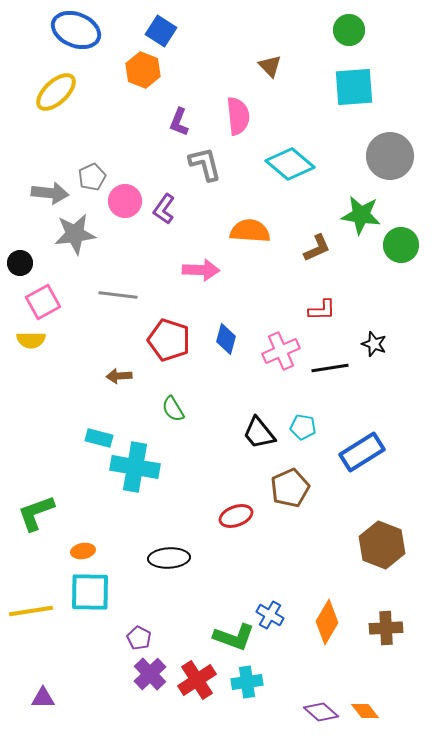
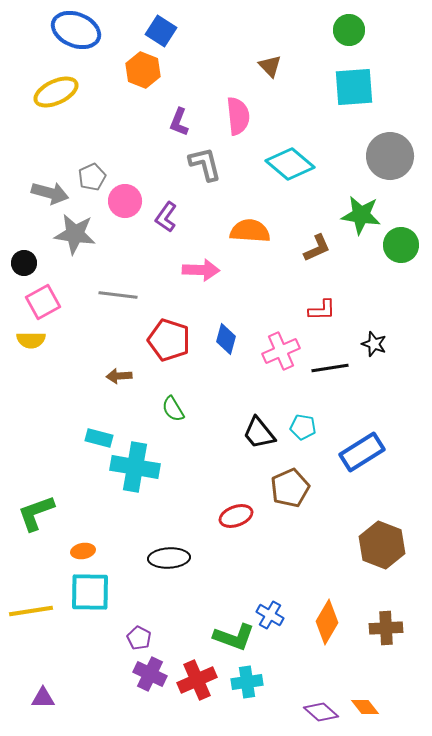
yellow ellipse at (56, 92): rotated 18 degrees clockwise
gray arrow at (50, 193): rotated 9 degrees clockwise
purple L-shape at (164, 209): moved 2 px right, 8 px down
gray star at (75, 234): rotated 15 degrees clockwise
black circle at (20, 263): moved 4 px right
purple cross at (150, 674): rotated 20 degrees counterclockwise
red cross at (197, 680): rotated 9 degrees clockwise
orange diamond at (365, 711): moved 4 px up
